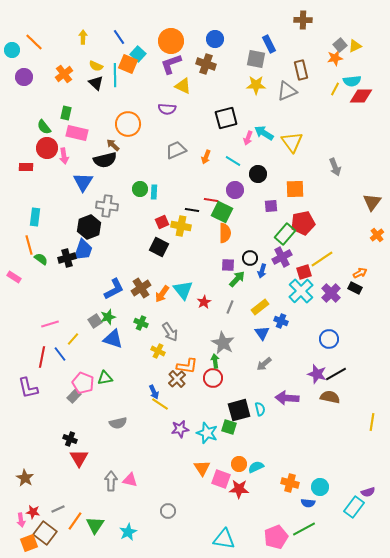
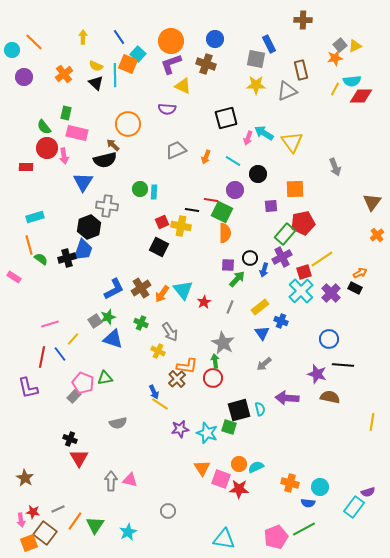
cyan rectangle at (35, 217): rotated 66 degrees clockwise
blue arrow at (262, 271): moved 2 px right, 1 px up
black line at (336, 374): moved 7 px right, 9 px up; rotated 35 degrees clockwise
